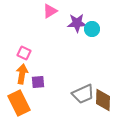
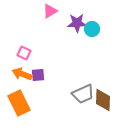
orange arrow: rotated 78 degrees counterclockwise
purple square: moved 7 px up
